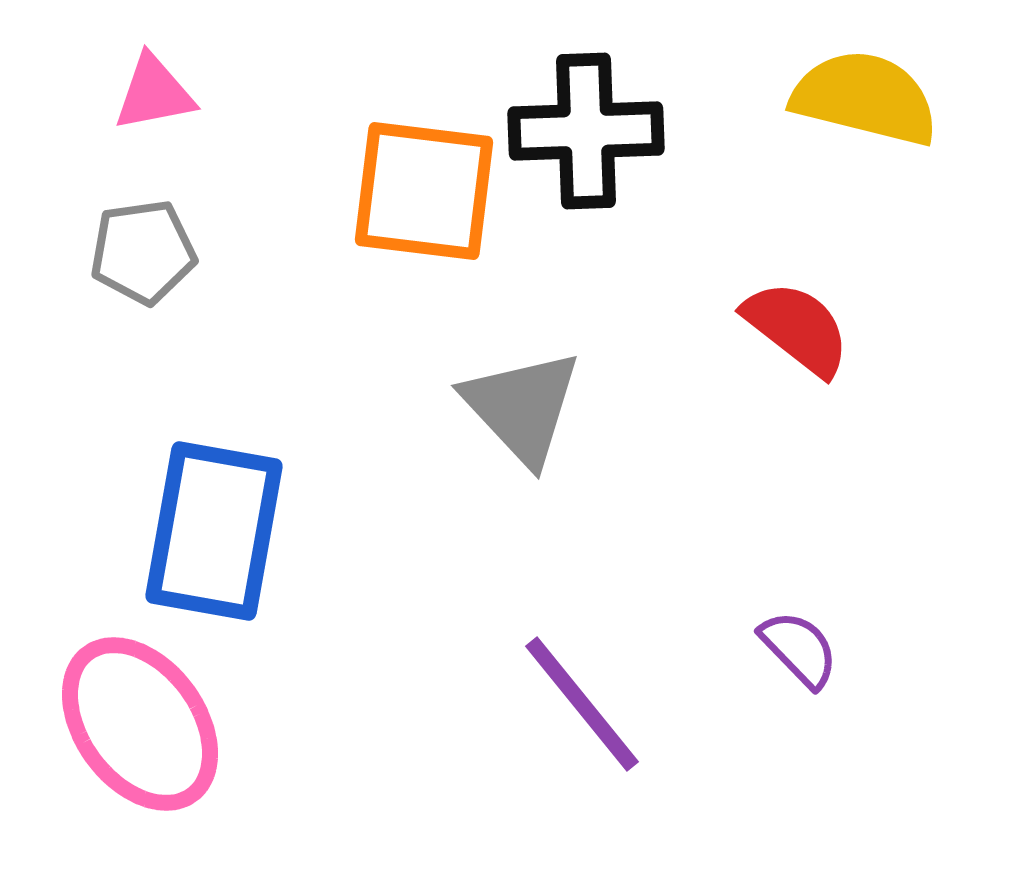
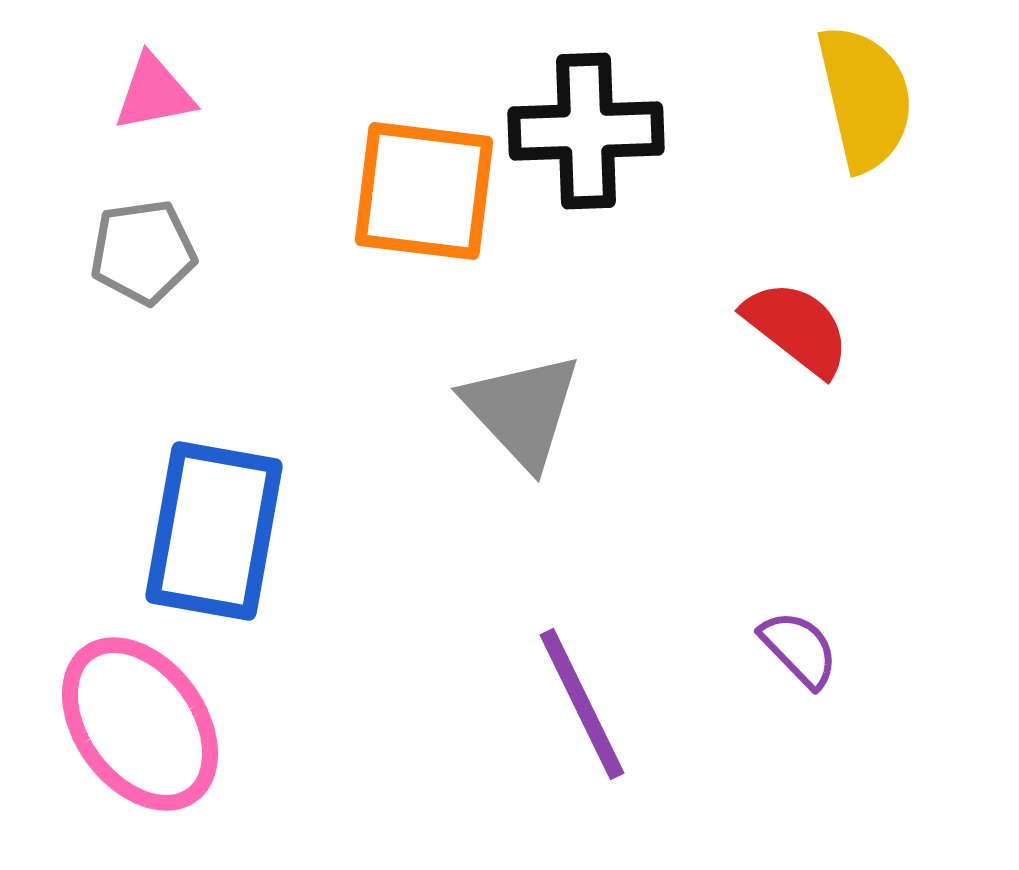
yellow semicircle: rotated 63 degrees clockwise
gray triangle: moved 3 px down
purple line: rotated 13 degrees clockwise
